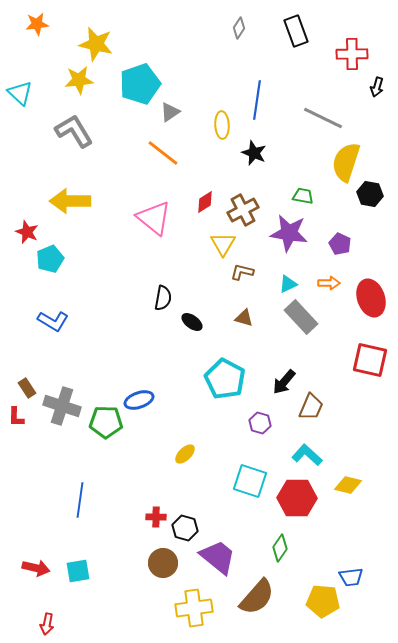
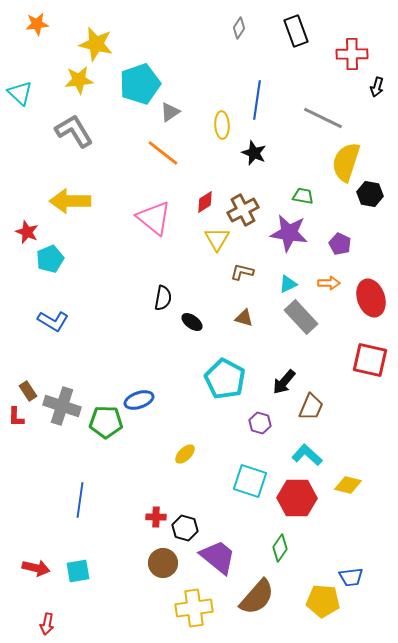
yellow triangle at (223, 244): moved 6 px left, 5 px up
brown rectangle at (27, 388): moved 1 px right, 3 px down
